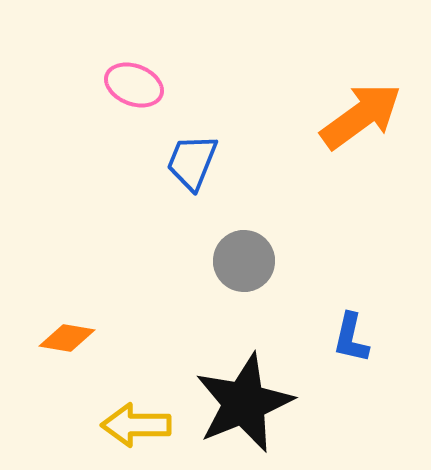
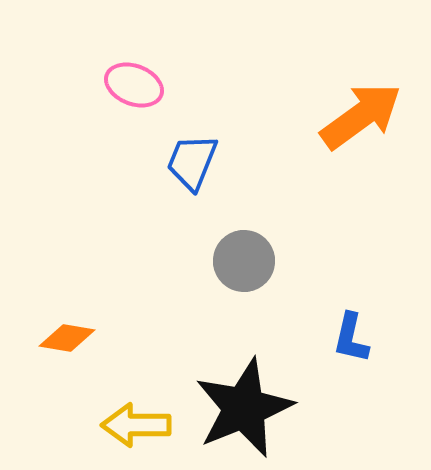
black star: moved 5 px down
